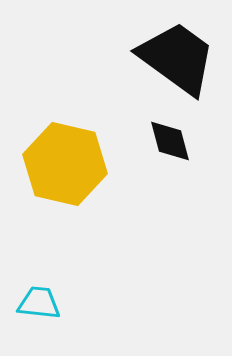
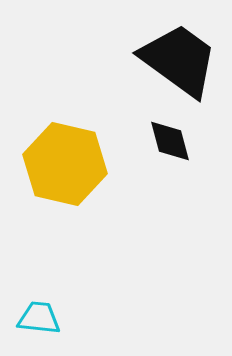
black trapezoid: moved 2 px right, 2 px down
cyan trapezoid: moved 15 px down
